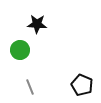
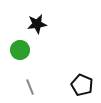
black star: rotated 12 degrees counterclockwise
